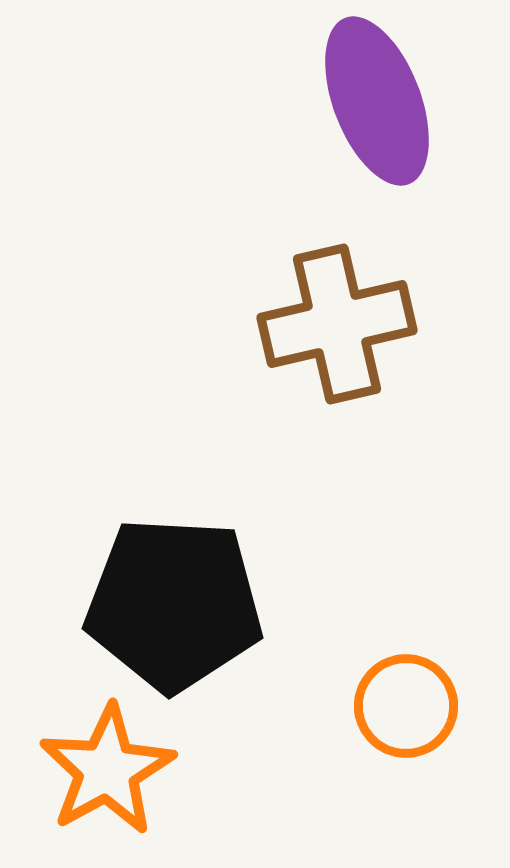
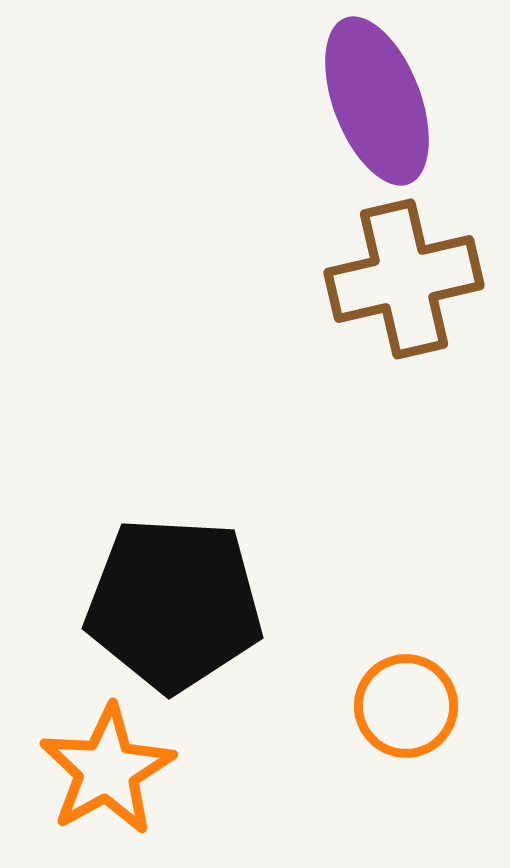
brown cross: moved 67 px right, 45 px up
